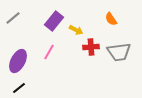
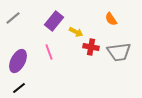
yellow arrow: moved 2 px down
red cross: rotated 14 degrees clockwise
pink line: rotated 49 degrees counterclockwise
